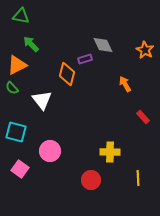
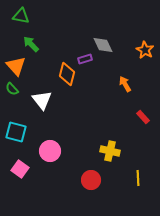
orange triangle: moved 1 px left, 1 px down; rotated 45 degrees counterclockwise
green semicircle: moved 1 px down
yellow cross: moved 1 px up; rotated 12 degrees clockwise
